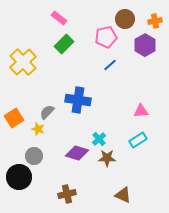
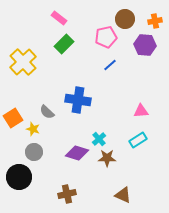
purple hexagon: rotated 25 degrees counterclockwise
gray semicircle: rotated 91 degrees counterclockwise
orange square: moved 1 px left
yellow star: moved 5 px left
gray circle: moved 4 px up
